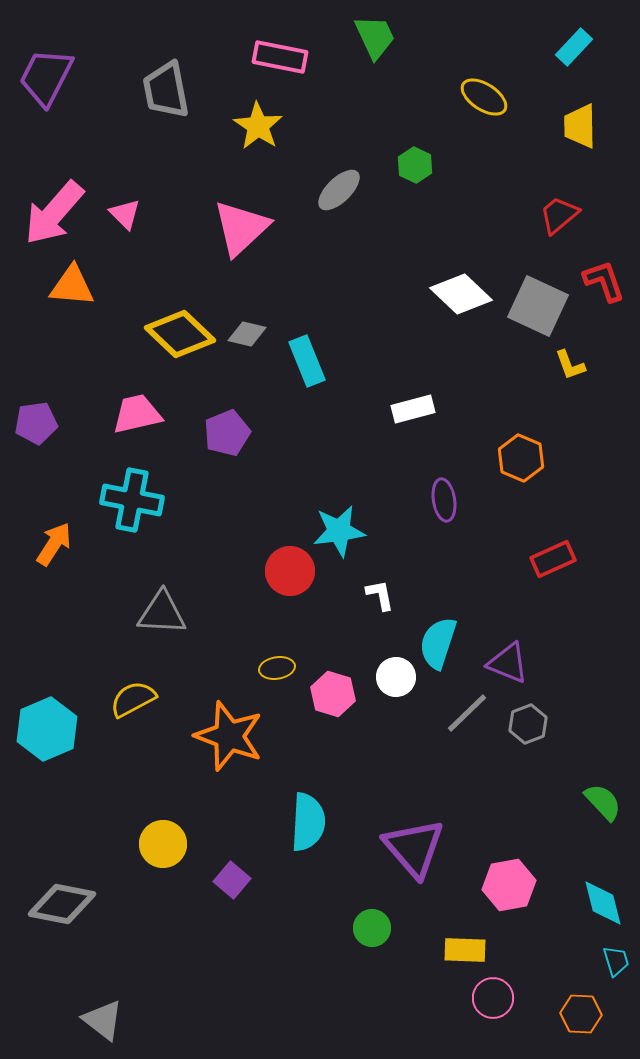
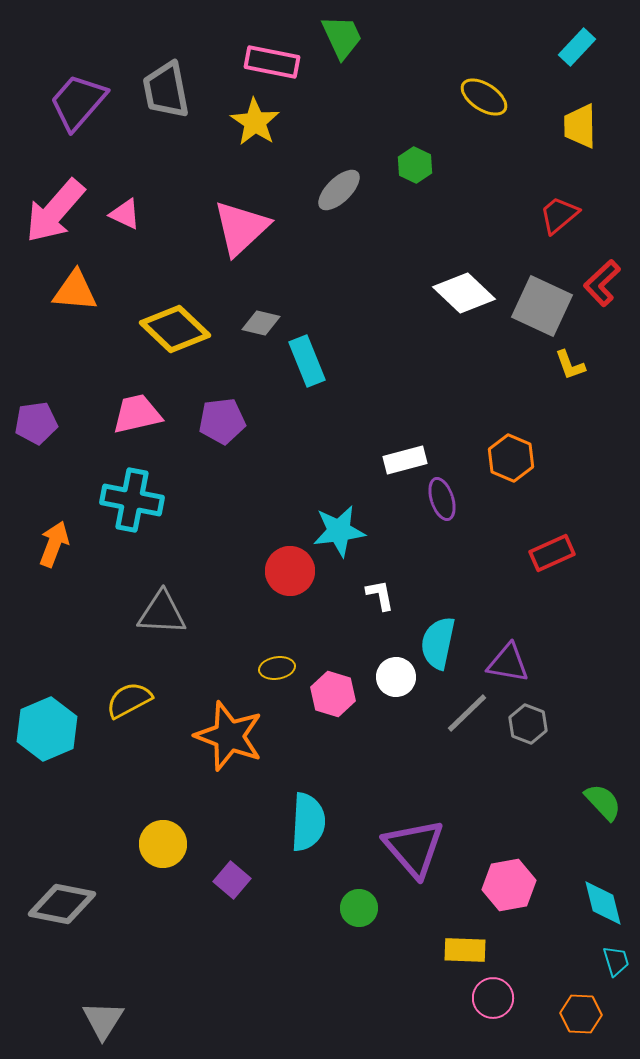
green trapezoid at (375, 37): moved 33 px left
cyan rectangle at (574, 47): moved 3 px right
pink rectangle at (280, 57): moved 8 px left, 5 px down
purple trapezoid at (46, 77): moved 32 px right, 25 px down; rotated 14 degrees clockwise
yellow star at (258, 126): moved 3 px left, 4 px up
pink arrow at (54, 213): moved 1 px right, 2 px up
pink triangle at (125, 214): rotated 20 degrees counterclockwise
red L-shape at (604, 281): moved 2 px left, 2 px down; rotated 114 degrees counterclockwise
orange triangle at (72, 286): moved 3 px right, 5 px down
white diamond at (461, 294): moved 3 px right, 1 px up
gray square at (538, 306): moved 4 px right
yellow diamond at (180, 334): moved 5 px left, 5 px up
gray diamond at (247, 334): moved 14 px right, 11 px up
white rectangle at (413, 409): moved 8 px left, 51 px down
purple pentagon at (227, 433): moved 5 px left, 12 px up; rotated 15 degrees clockwise
orange hexagon at (521, 458): moved 10 px left
purple ellipse at (444, 500): moved 2 px left, 1 px up; rotated 9 degrees counterclockwise
orange arrow at (54, 544): rotated 12 degrees counterclockwise
red rectangle at (553, 559): moved 1 px left, 6 px up
cyan semicircle at (438, 643): rotated 6 degrees counterclockwise
purple triangle at (508, 663): rotated 12 degrees counterclockwise
yellow semicircle at (133, 699): moved 4 px left, 1 px down
gray hexagon at (528, 724): rotated 18 degrees counterclockwise
green circle at (372, 928): moved 13 px left, 20 px up
gray triangle at (103, 1020): rotated 24 degrees clockwise
